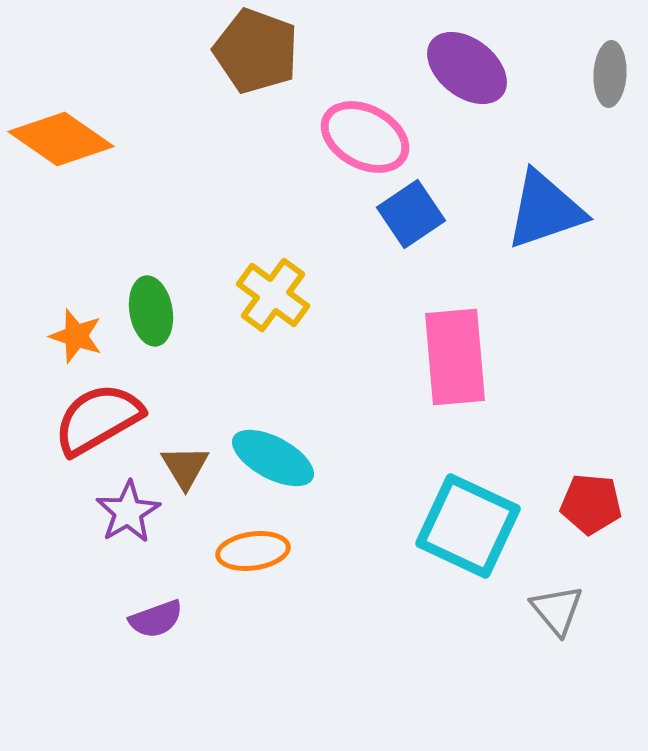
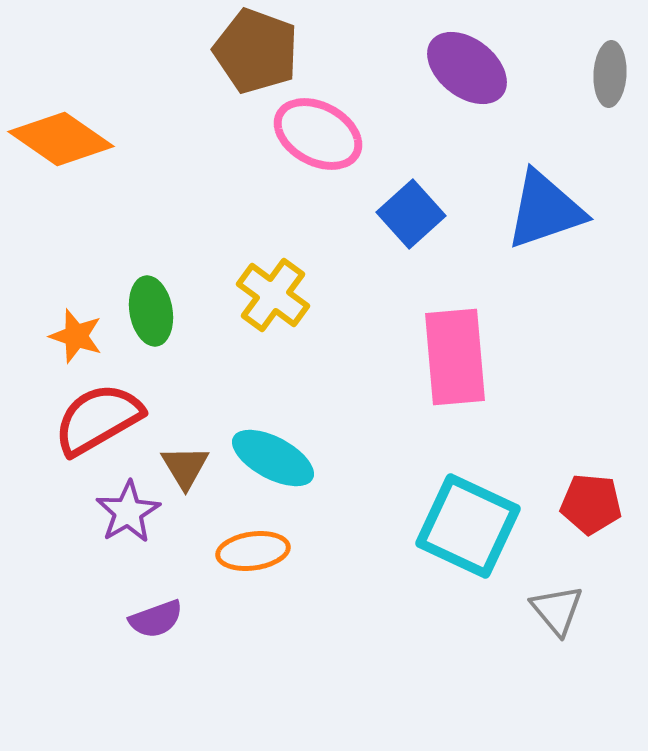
pink ellipse: moved 47 px left, 3 px up
blue square: rotated 8 degrees counterclockwise
